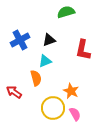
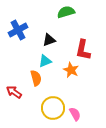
blue cross: moved 2 px left, 10 px up
orange star: moved 21 px up
